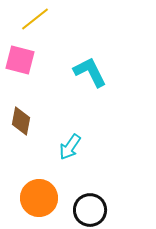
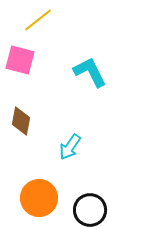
yellow line: moved 3 px right, 1 px down
